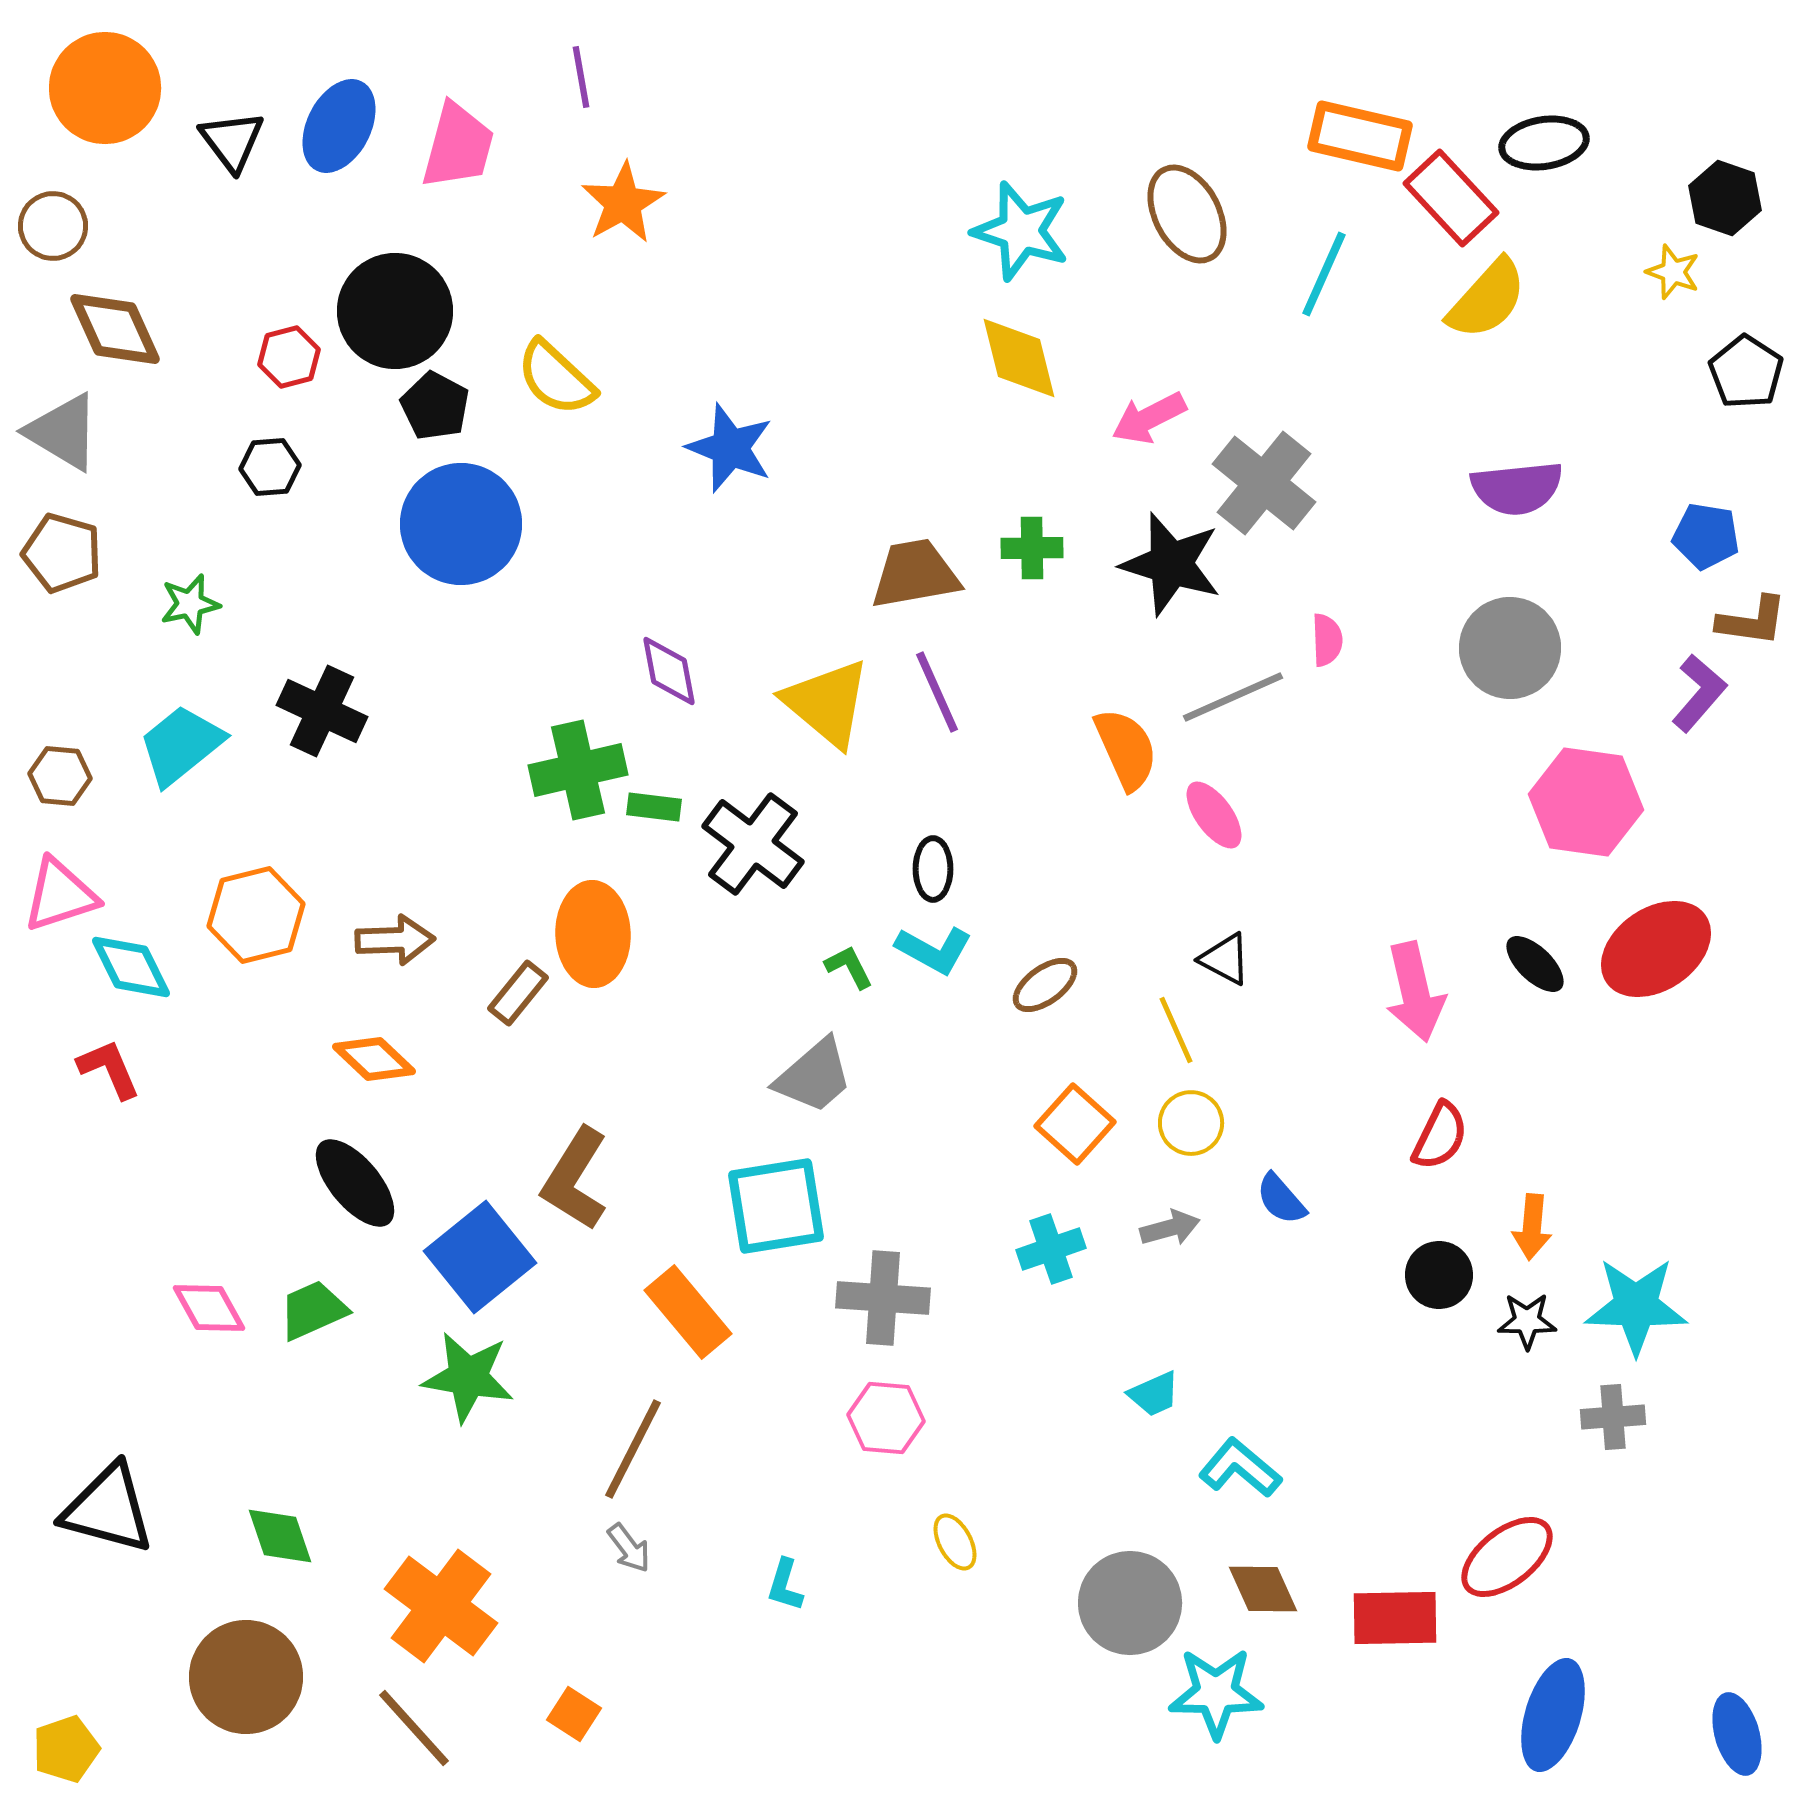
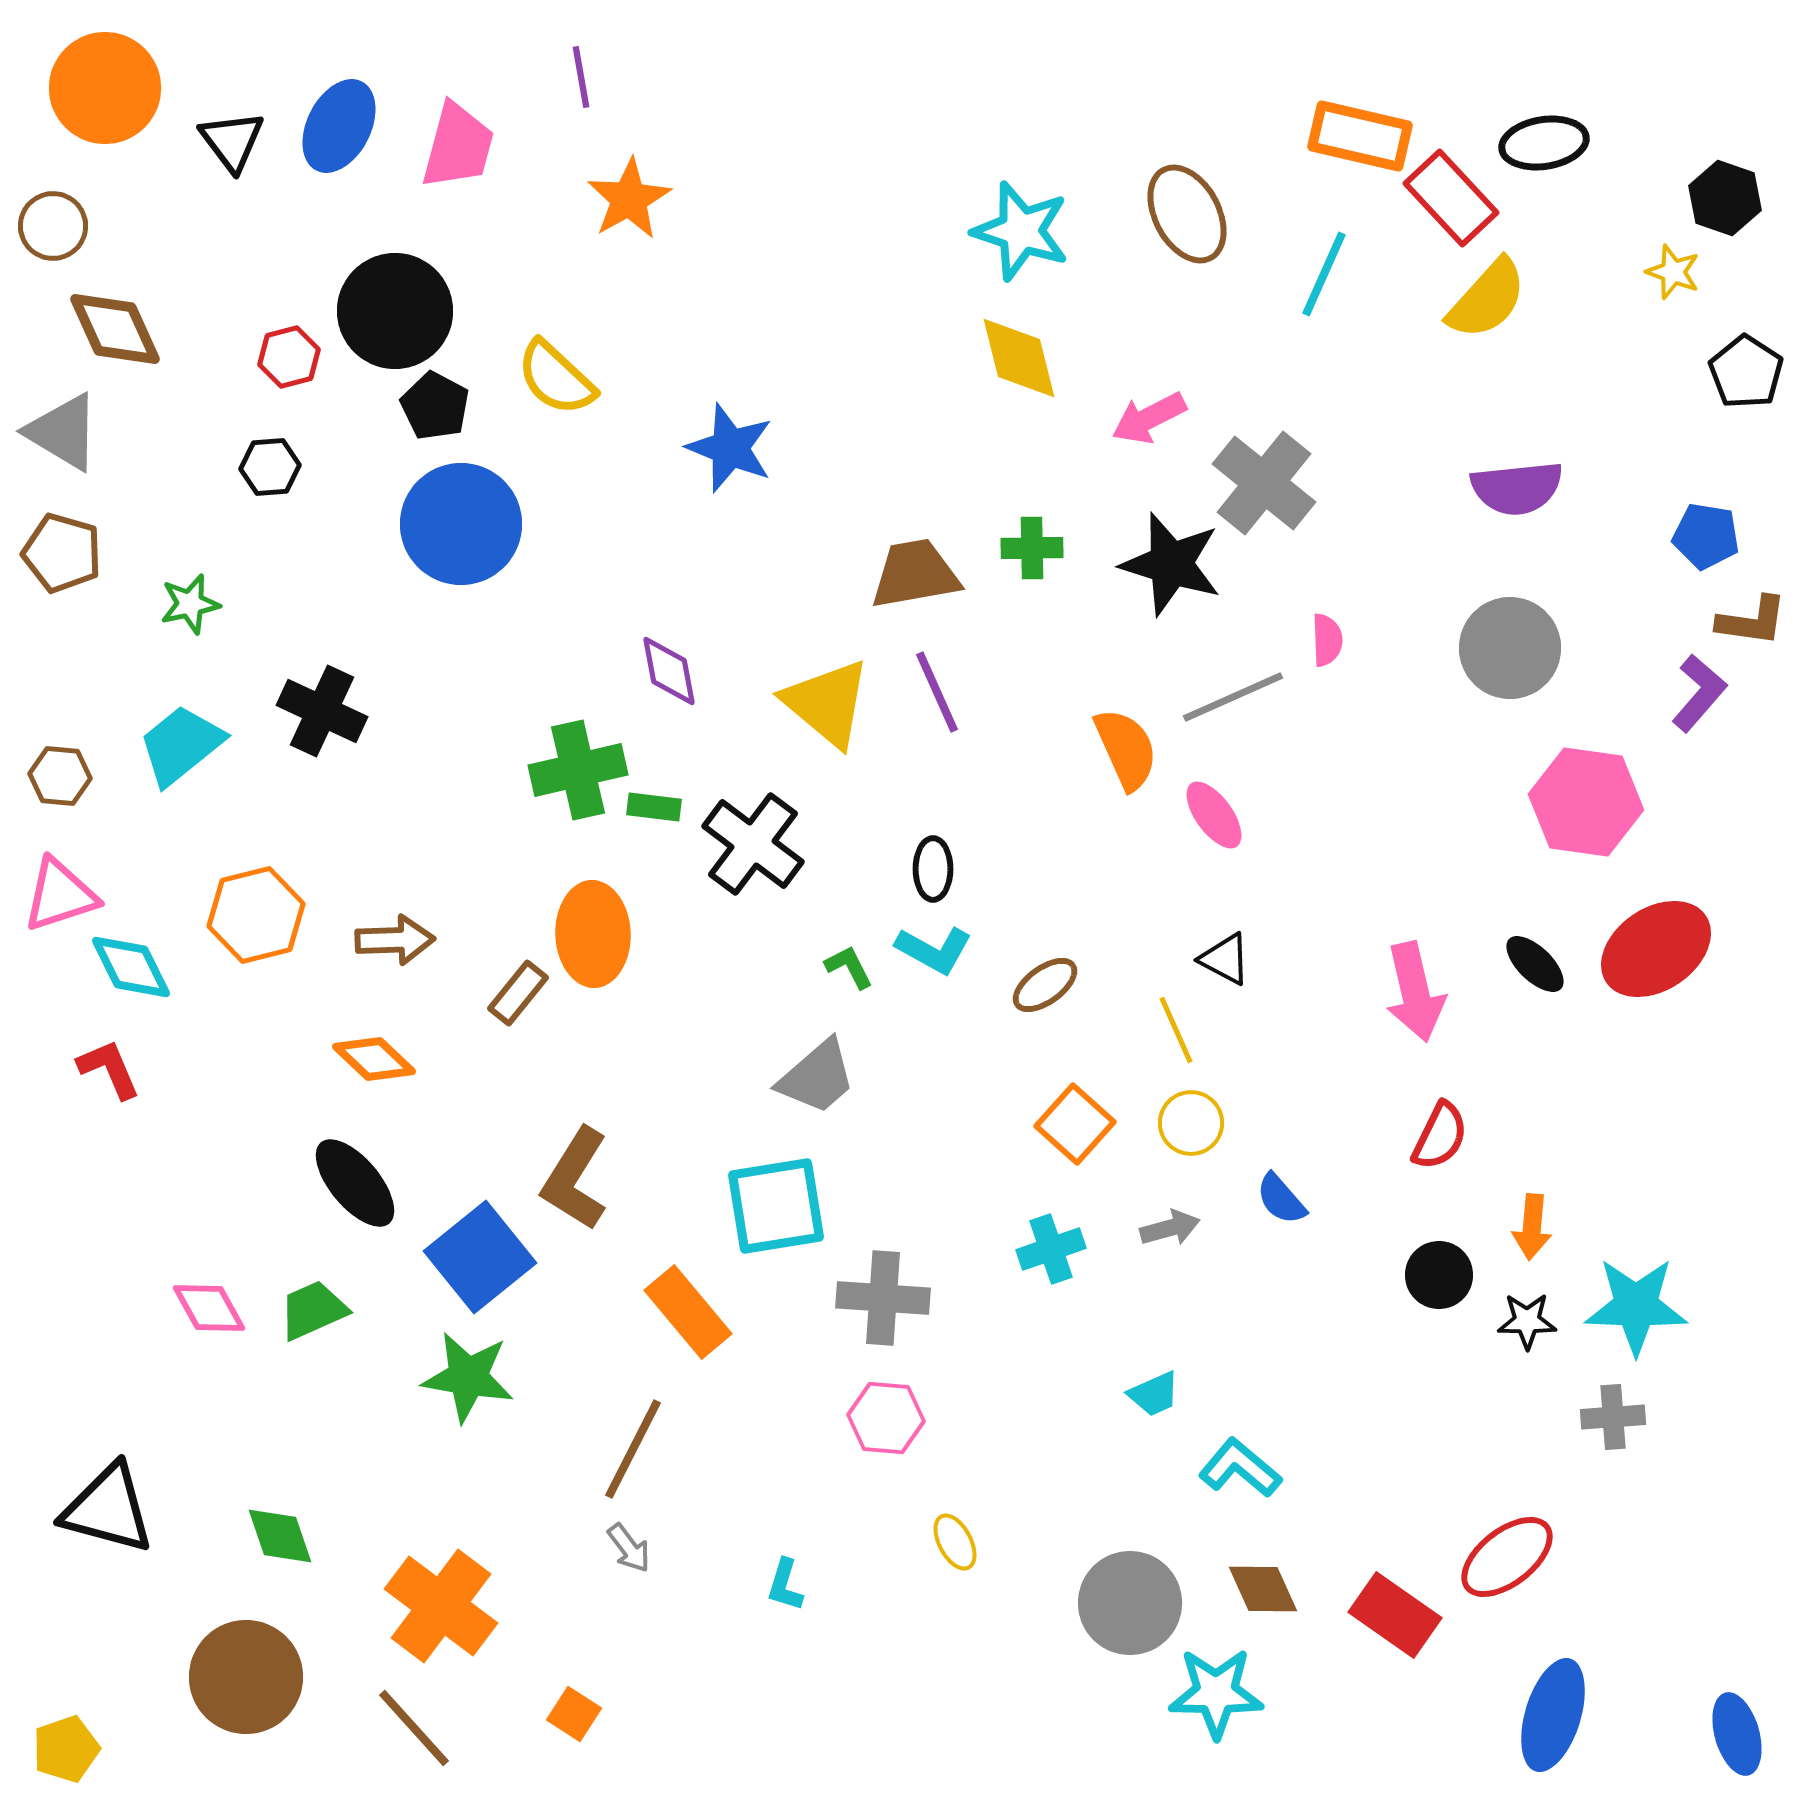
orange star at (623, 203): moved 6 px right, 4 px up
gray trapezoid at (814, 1076): moved 3 px right, 1 px down
red rectangle at (1395, 1618): moved 3 px up; rotated 36 degrees clockwise
